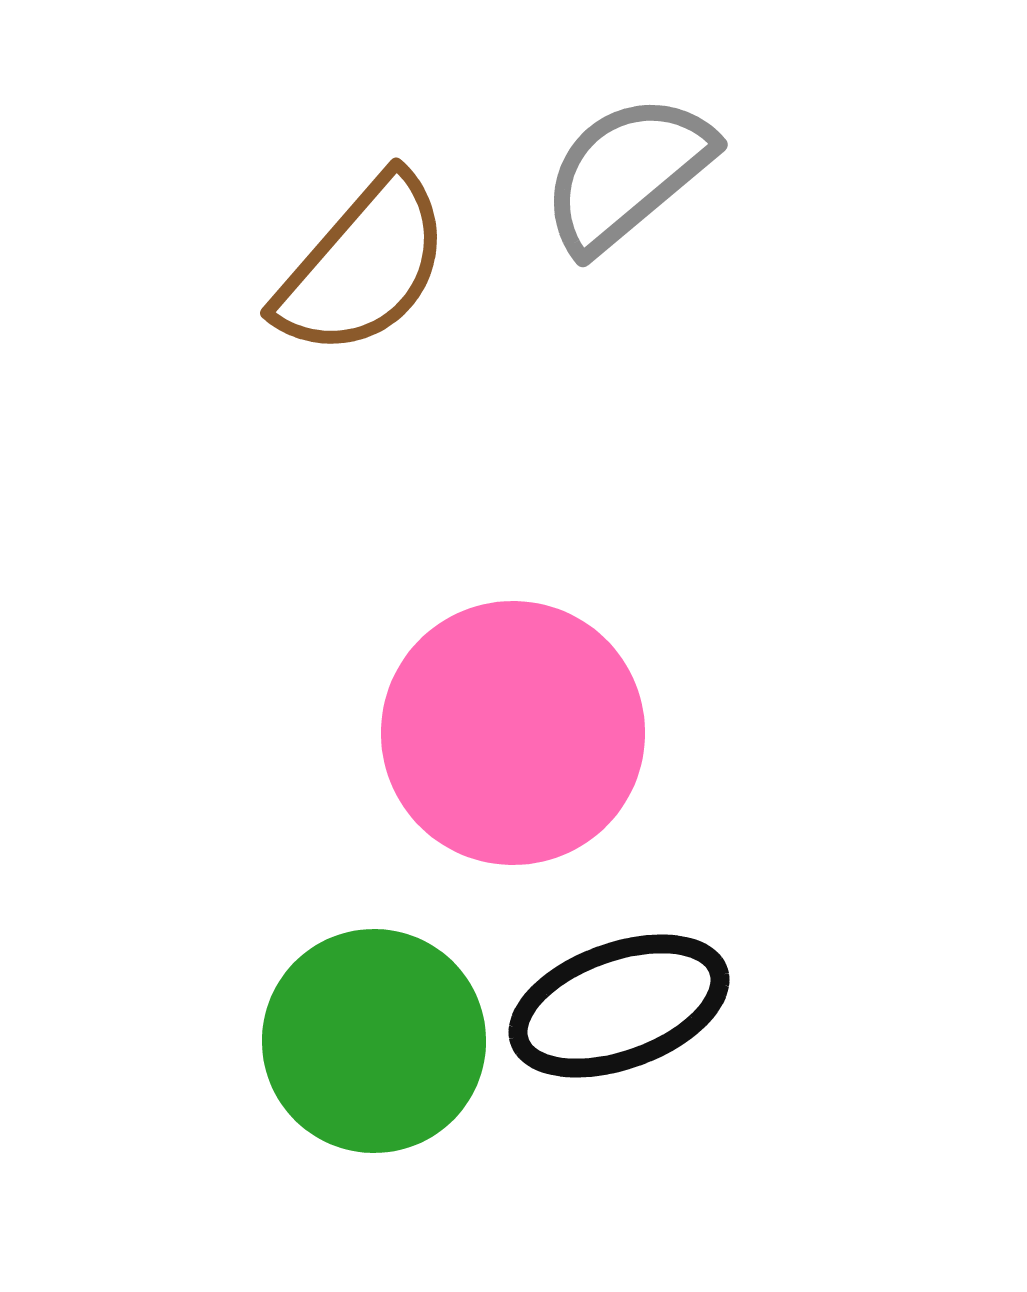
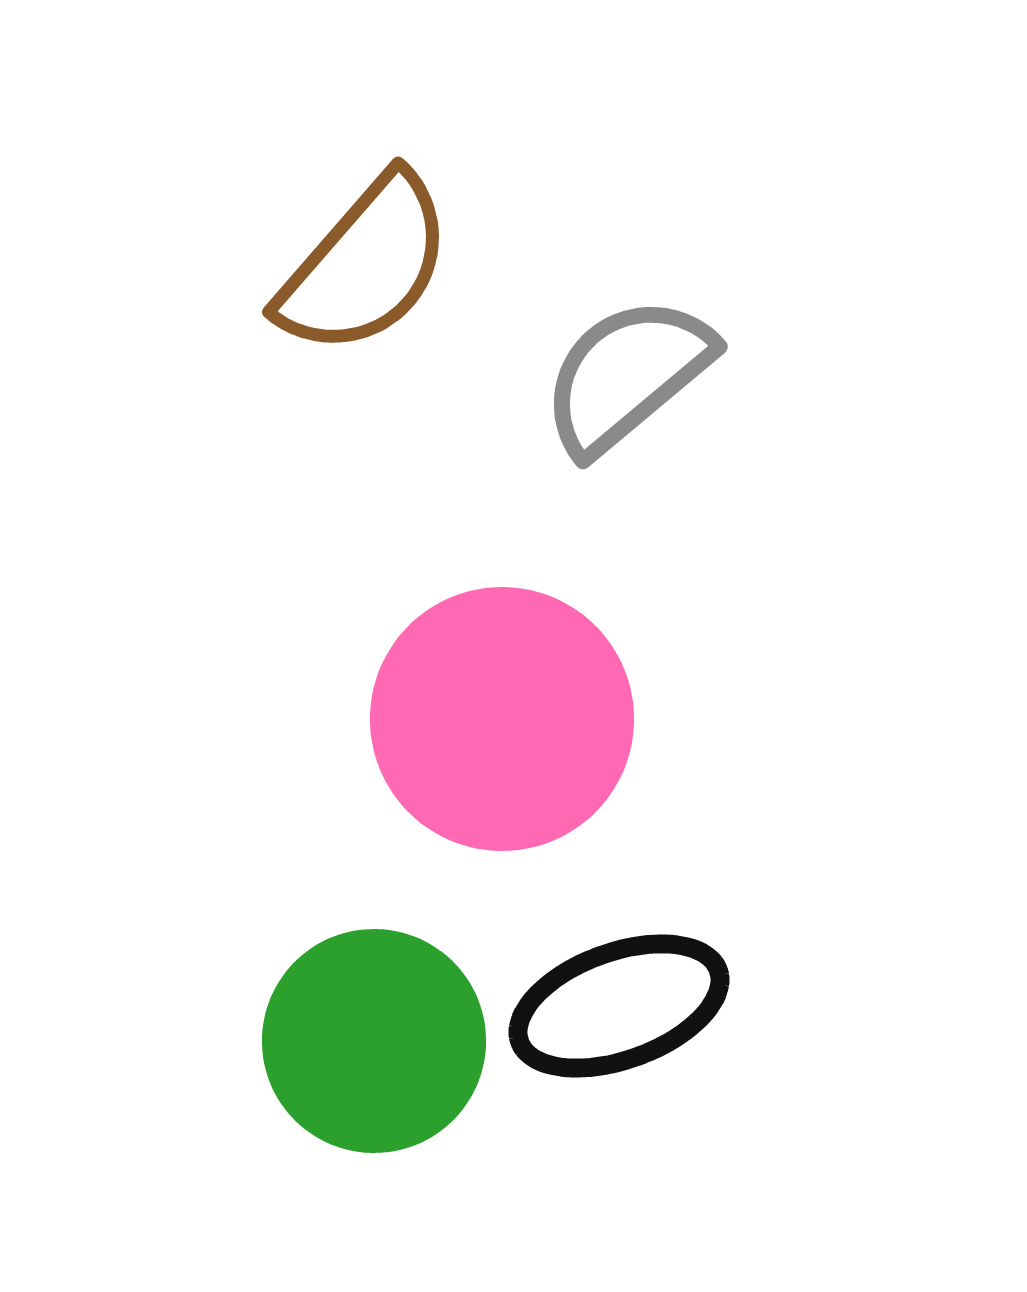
gray semicircle: moved 202 px down
brown semicircle: moved 2 px right, 1 px up
pink circle: moved 11 px left, 14 px up
